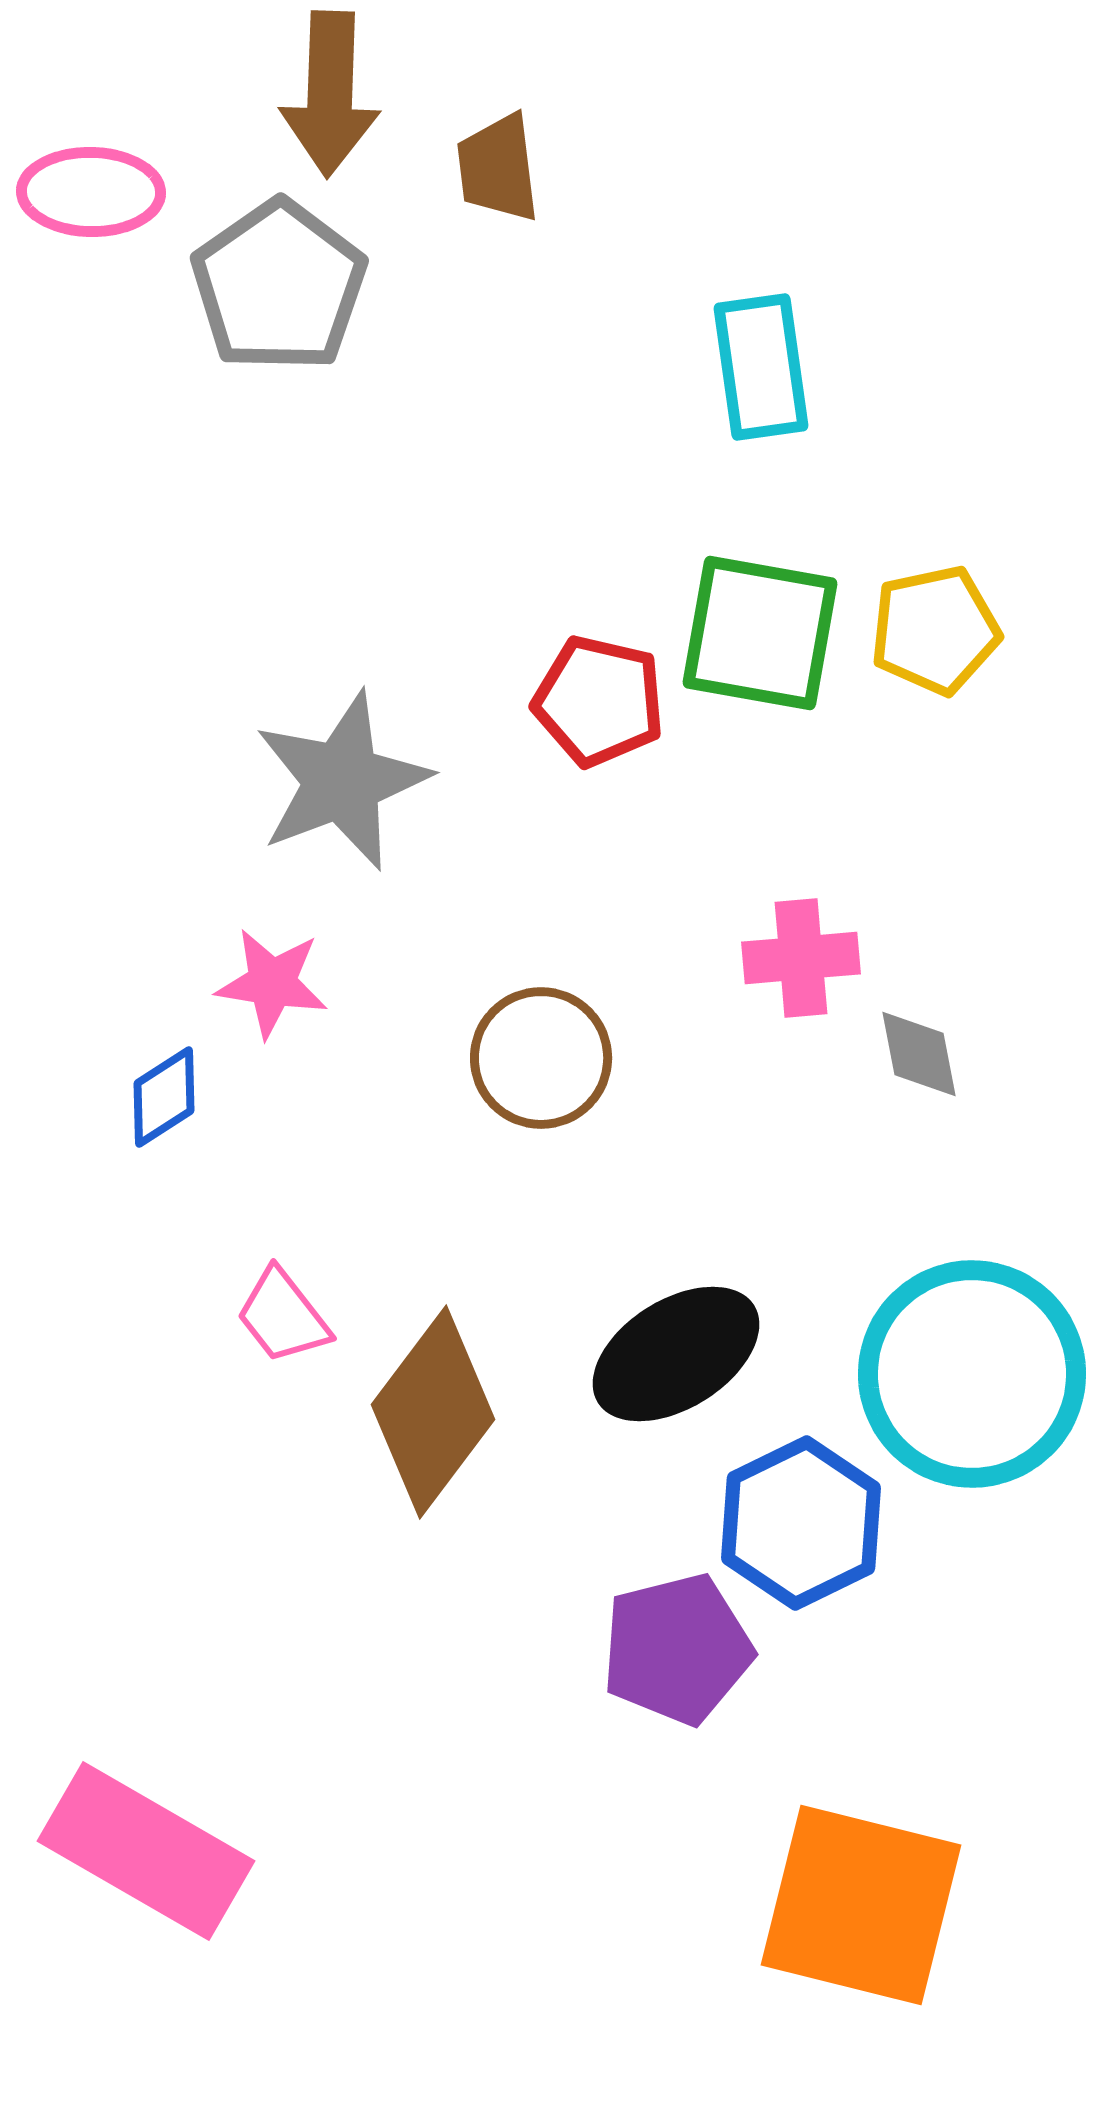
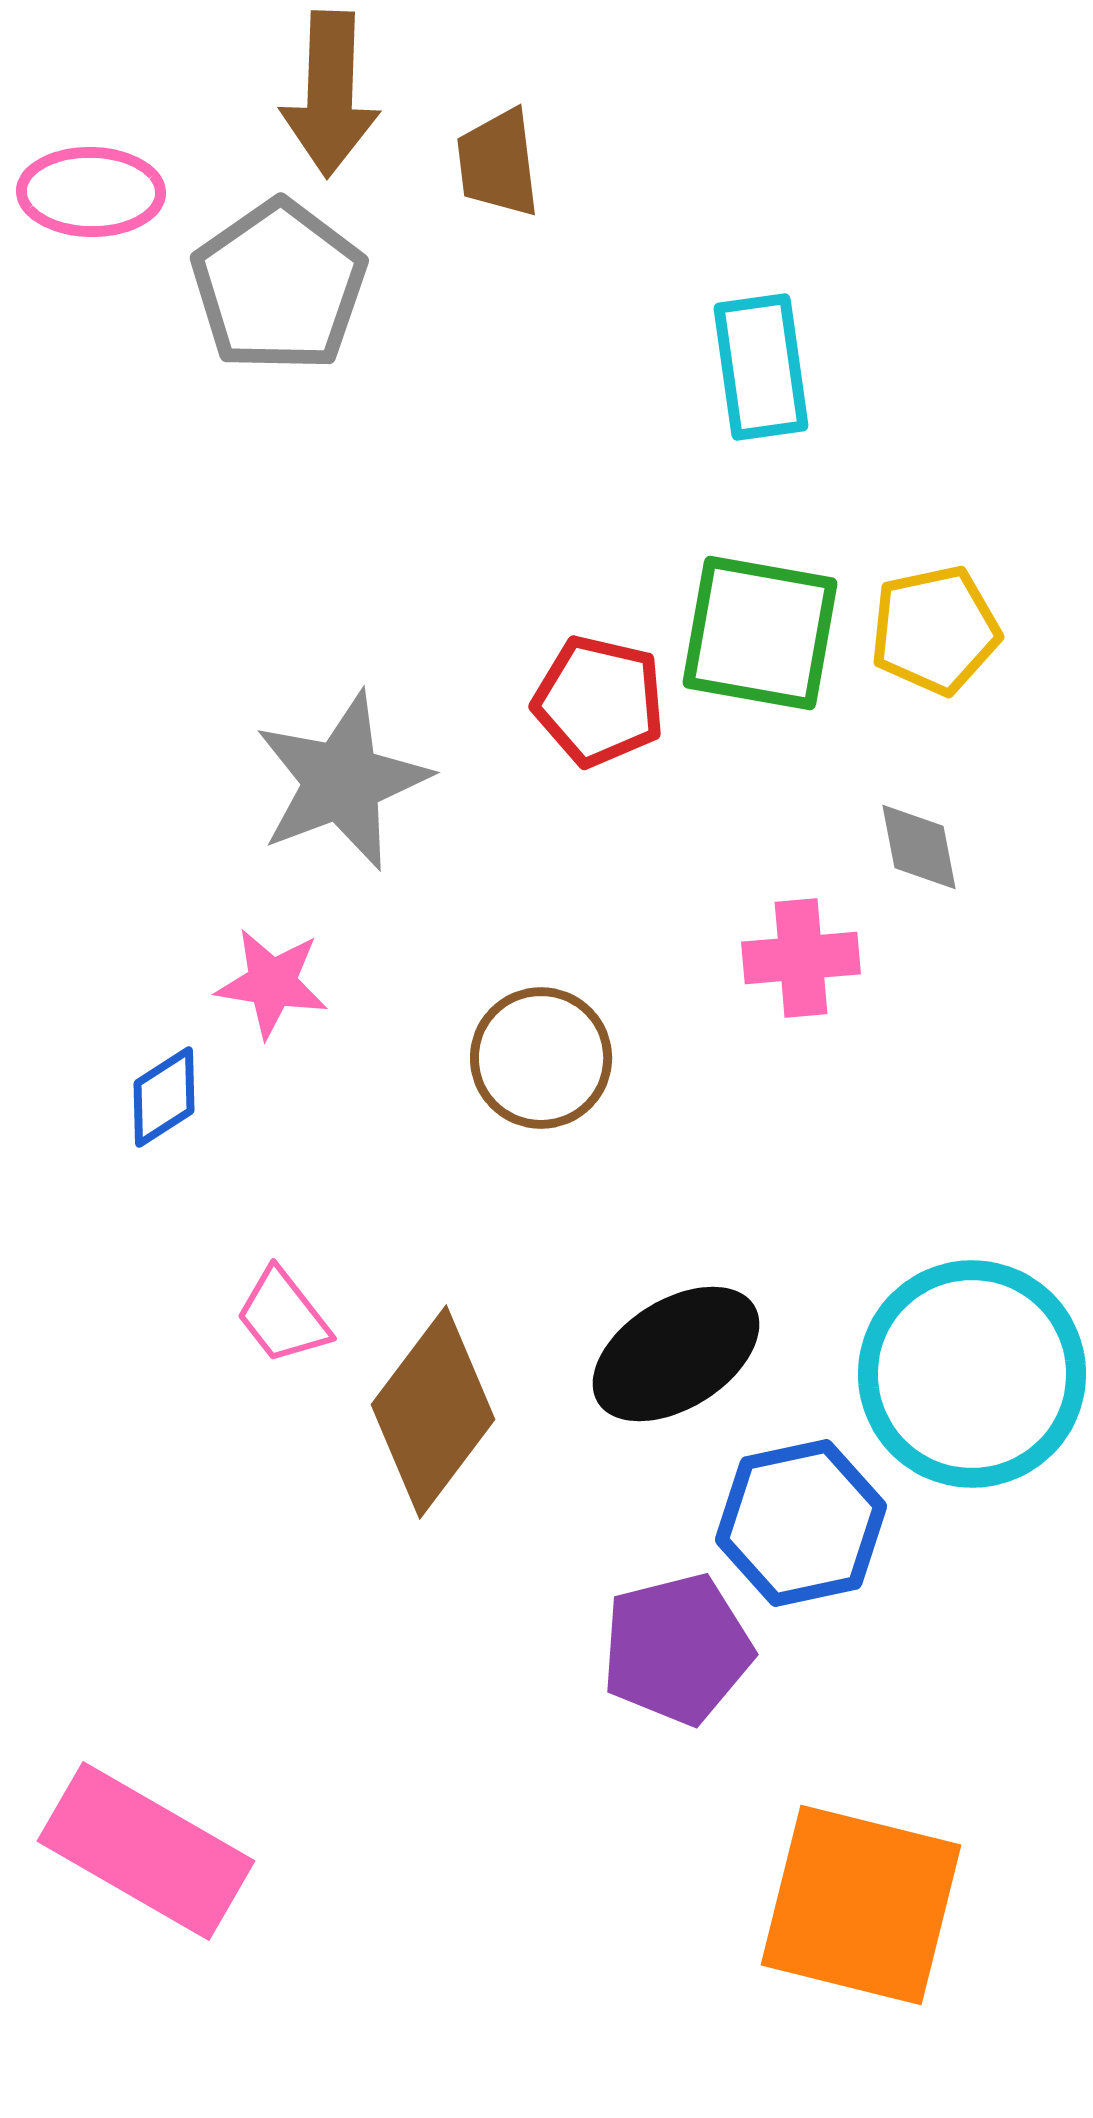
brown trapezoid: moved 5 px up
gray diamond: moved 207 px up
blue hexagon: rotated 14 degrees clockwise
